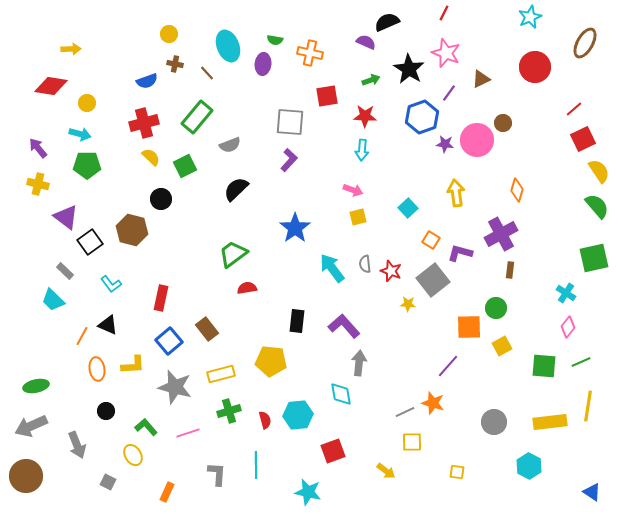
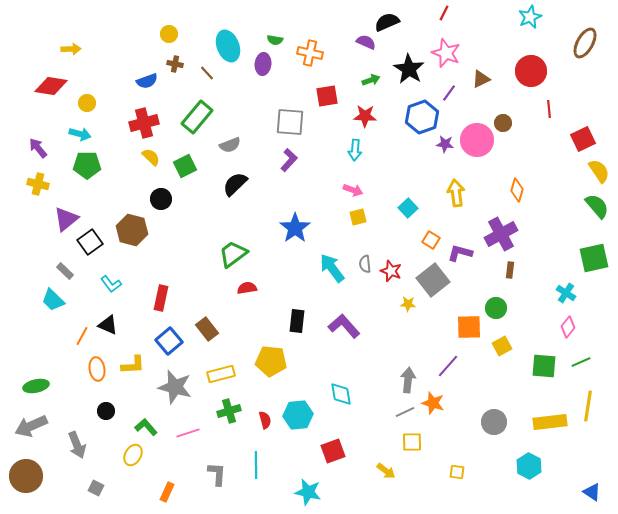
red circle at (535, 67): moved 4 px left, 4 px down
red line at (574, 109): moved 25 px left; rotated 54 degrees counterclockwise
cyan arrow at (362, 150): moved 7 px left
black semicircle at (236, 189): moved 1 px left, 5 px up
purple triangle at (66, 217): moved 2 px down; rotated 44 degrees clockwise
gray arrow at (359, 363): moved 49 px right, 17 px down
yellow ellipse at (133, 455): rotated 60 degrees clockwise
gray square at (108, 482): moved 12 px left, 6 px down
